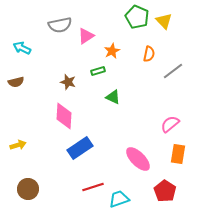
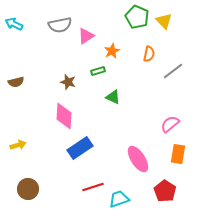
cyan arrow: moved 8 px left, 24 px up
pink ellipse: rotated 12 degrees clockwise
